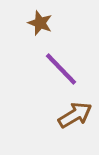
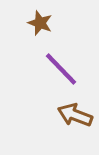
brown arrow: rotated 128 degrees counterclockwise
